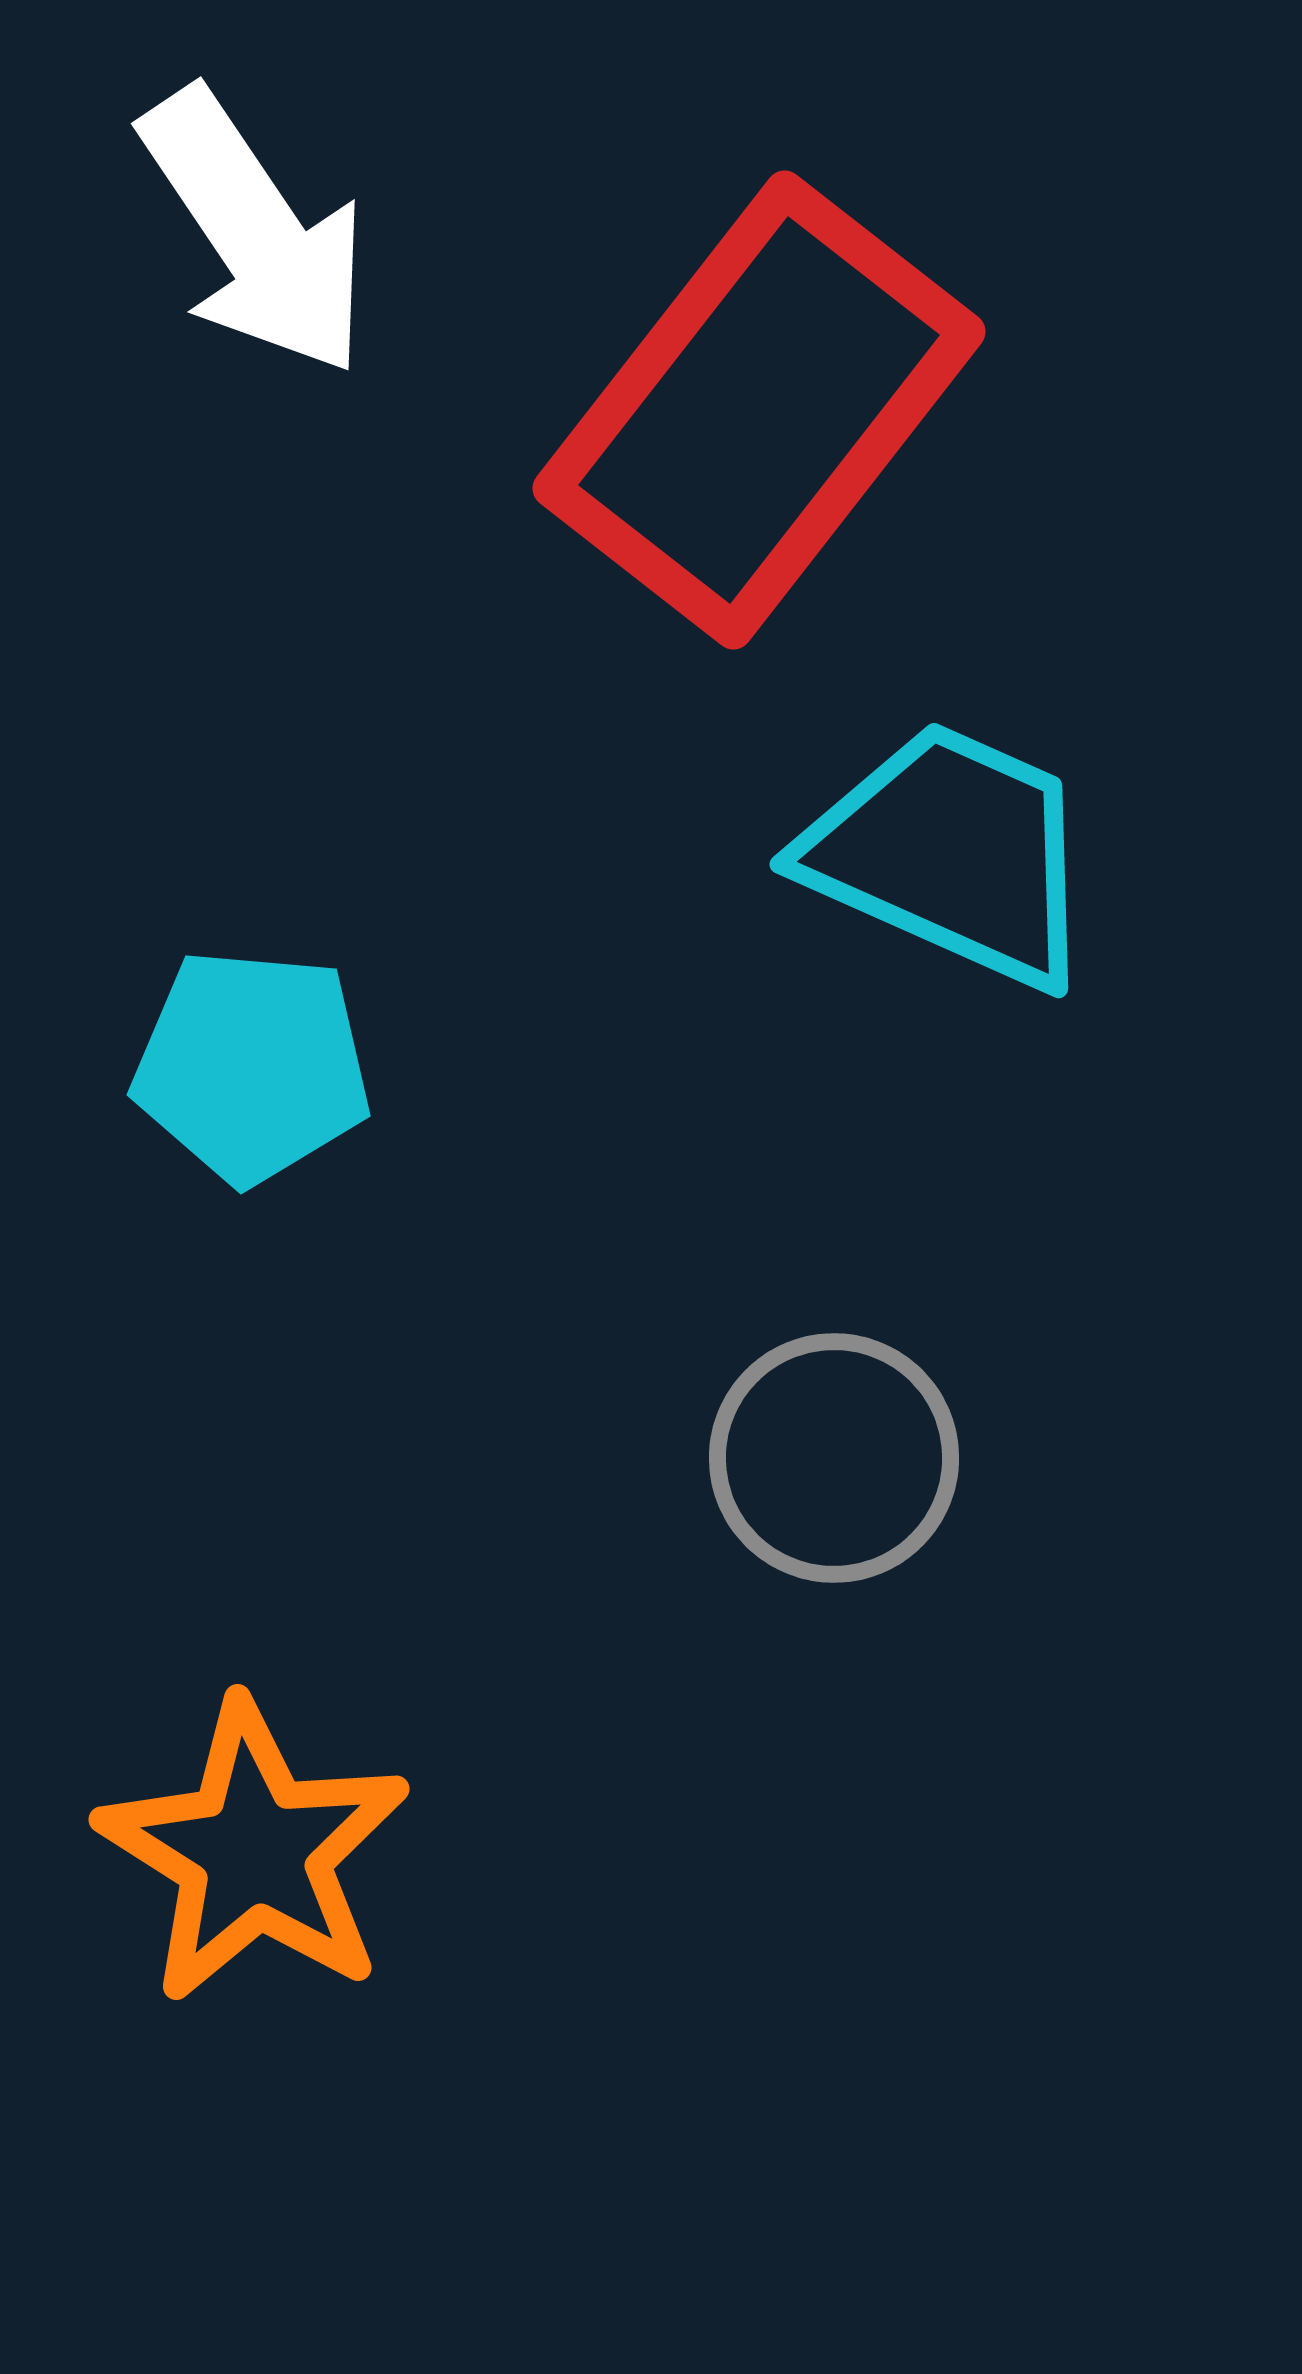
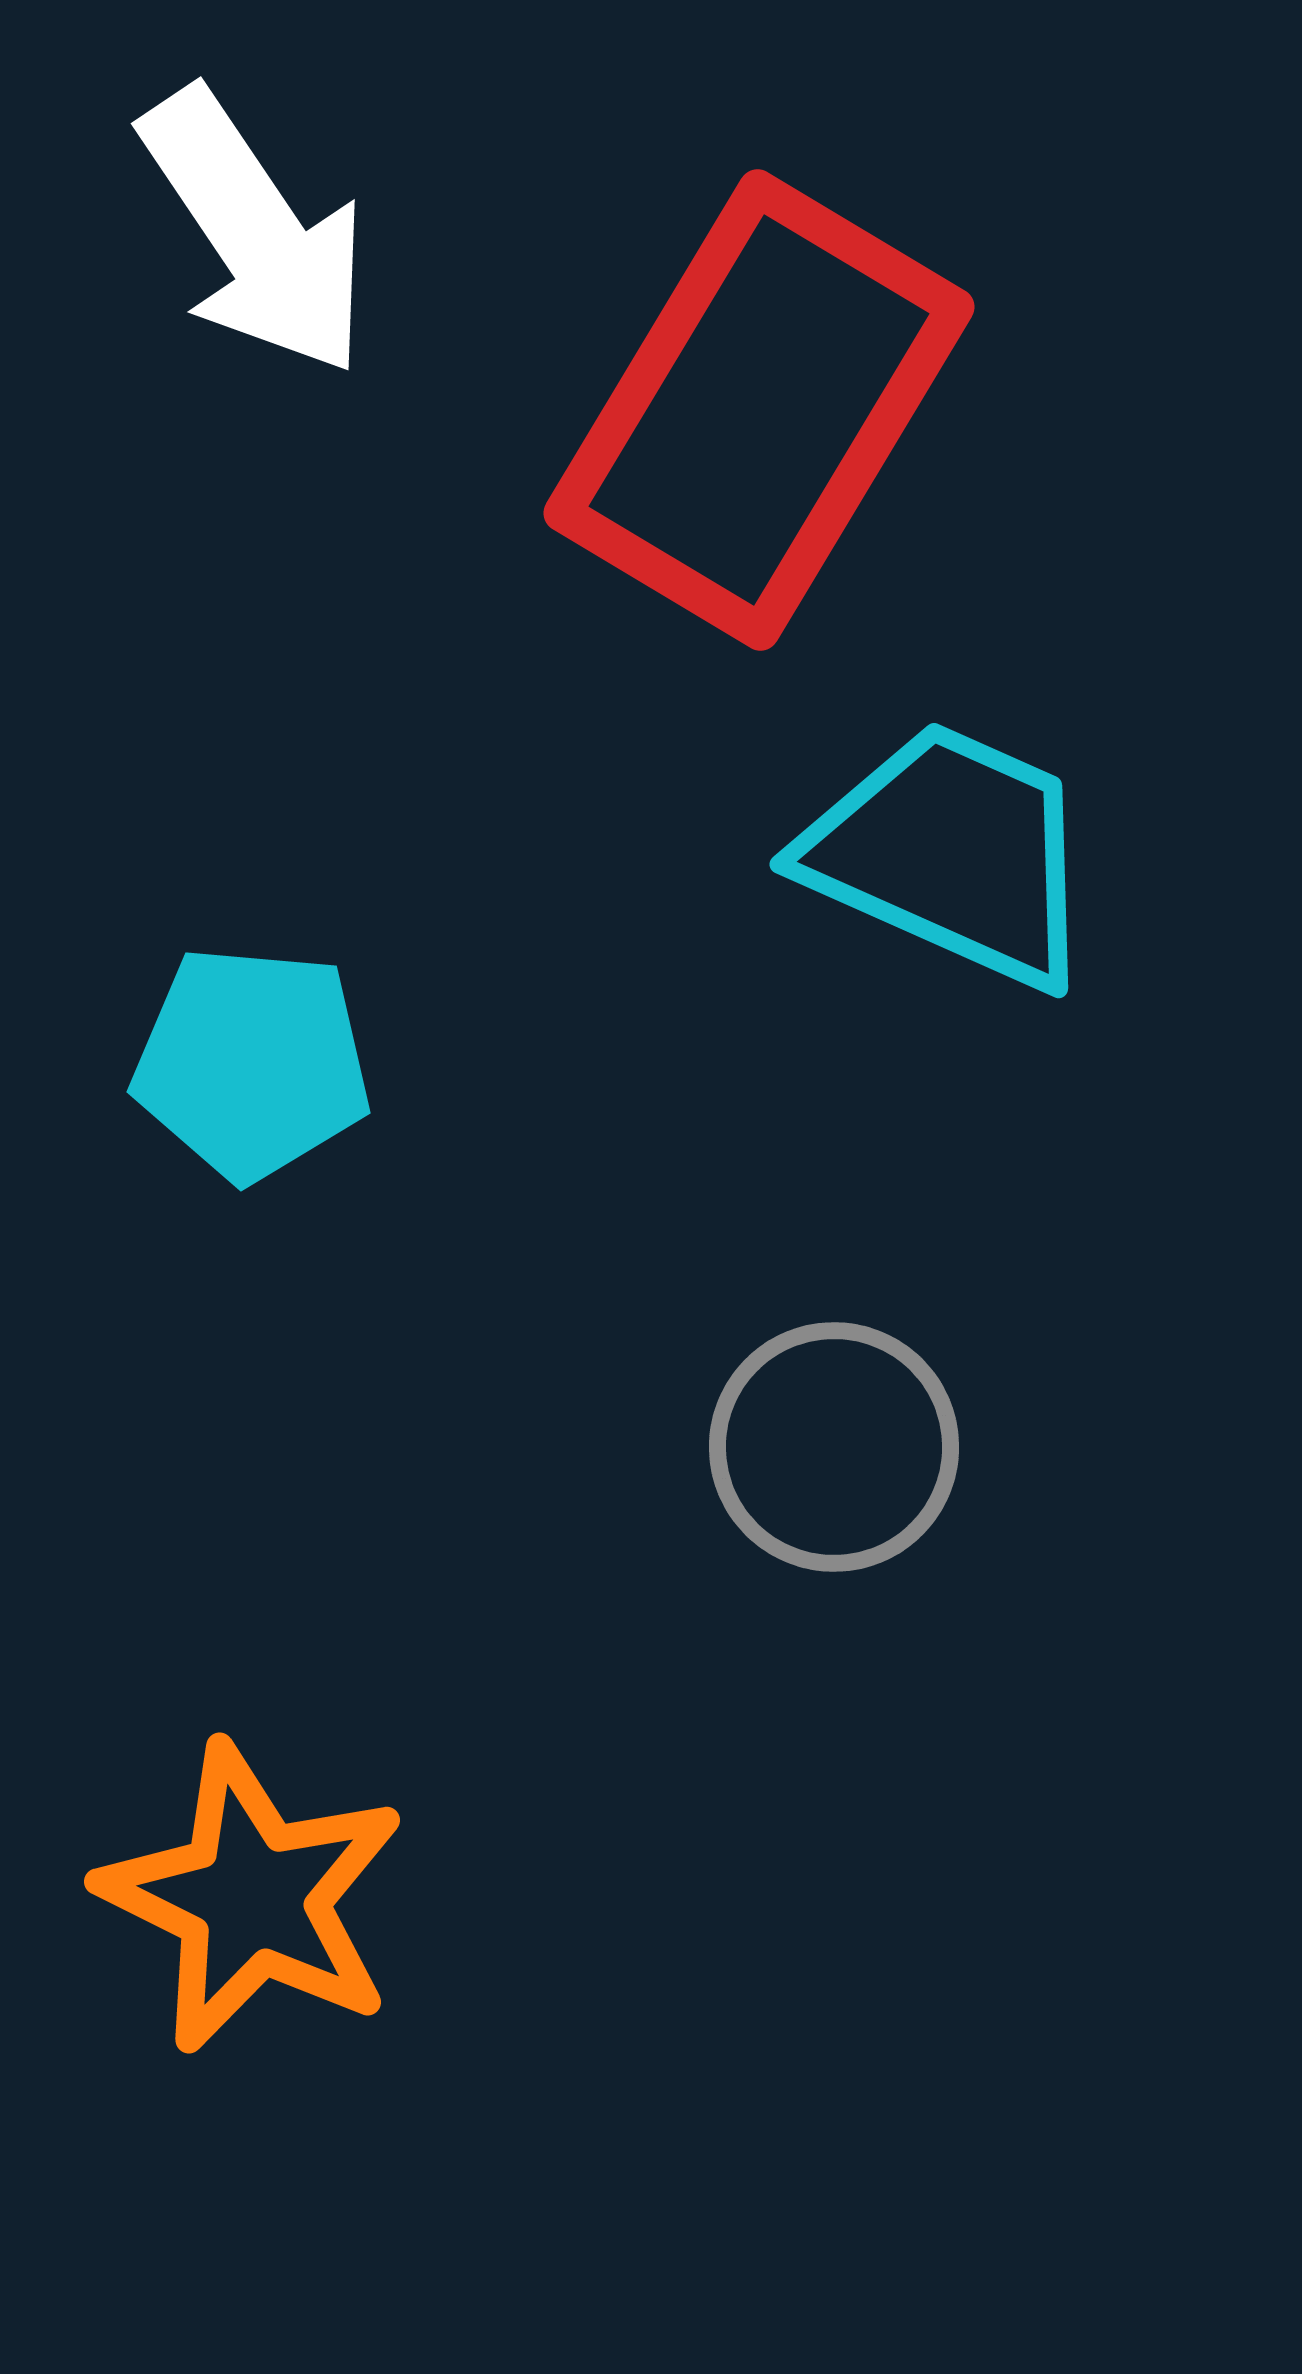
red rectangle: rotated 7 degrees counterclockwise
cyan pentagon: moved 3 px up
gray circle: moved 11 px up
orange star: moved 2 px left, 46 px down; rotated 6 degrees counterclockwise
